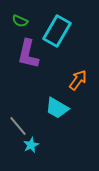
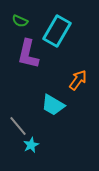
cyan trapezoid: moved 4 px left, 3 px up
